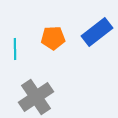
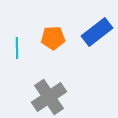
cyan line: moved 2 px right, 1 px up
gray cross: moved 13 px right
